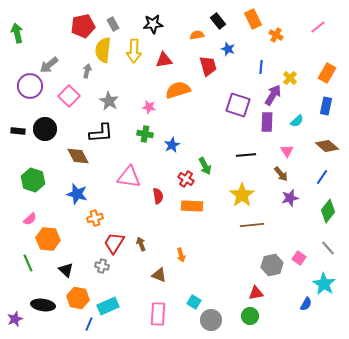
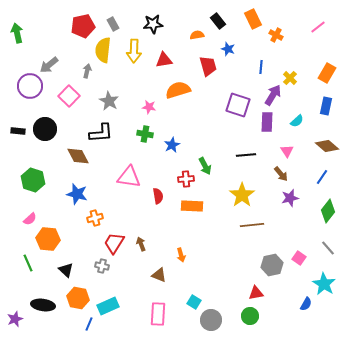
red cross at (186, 179): rotated 35 degrees counterclockwise
